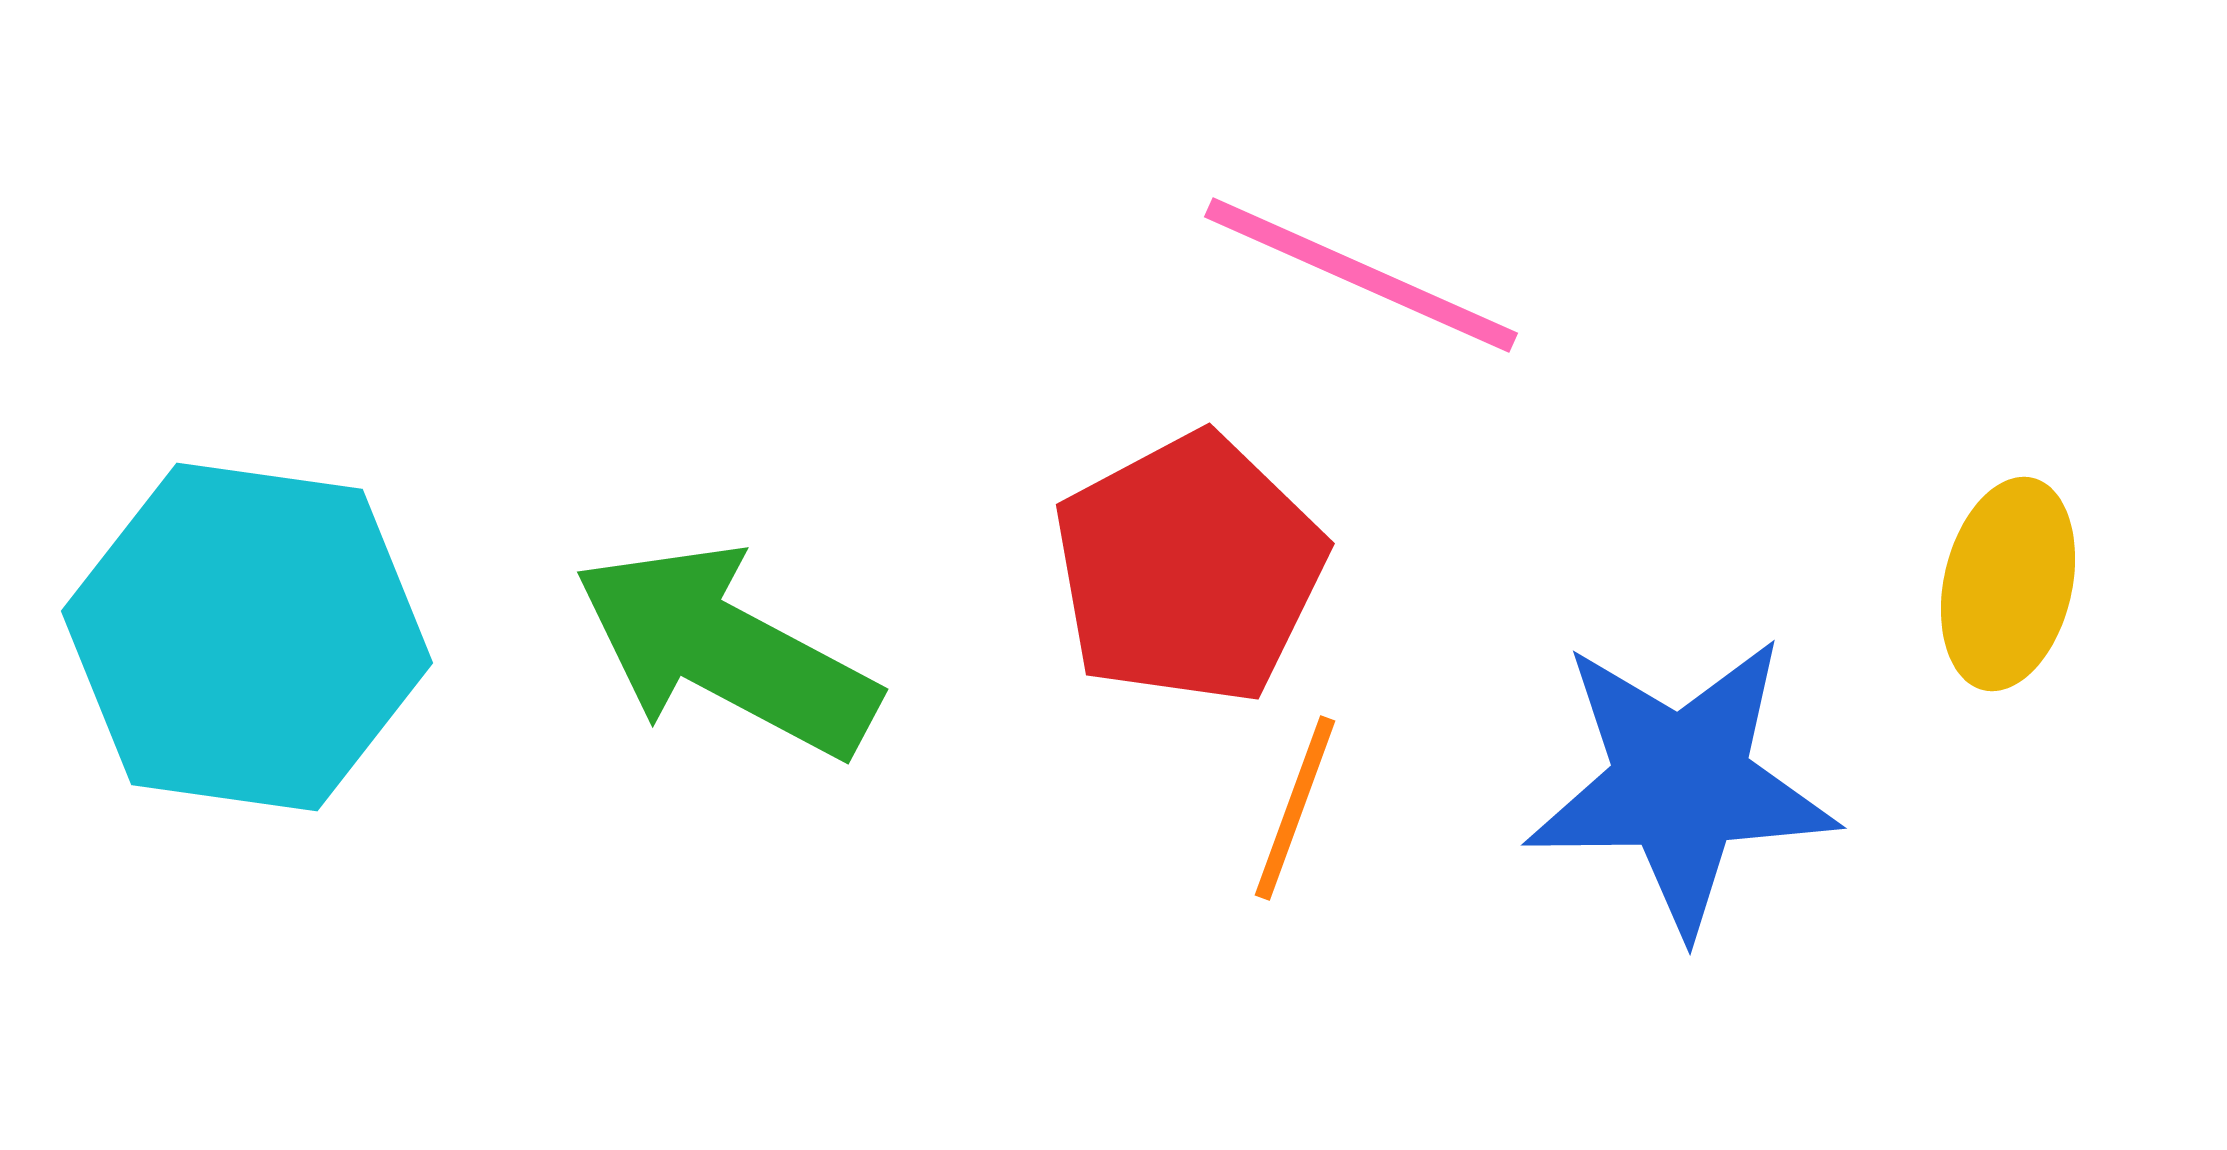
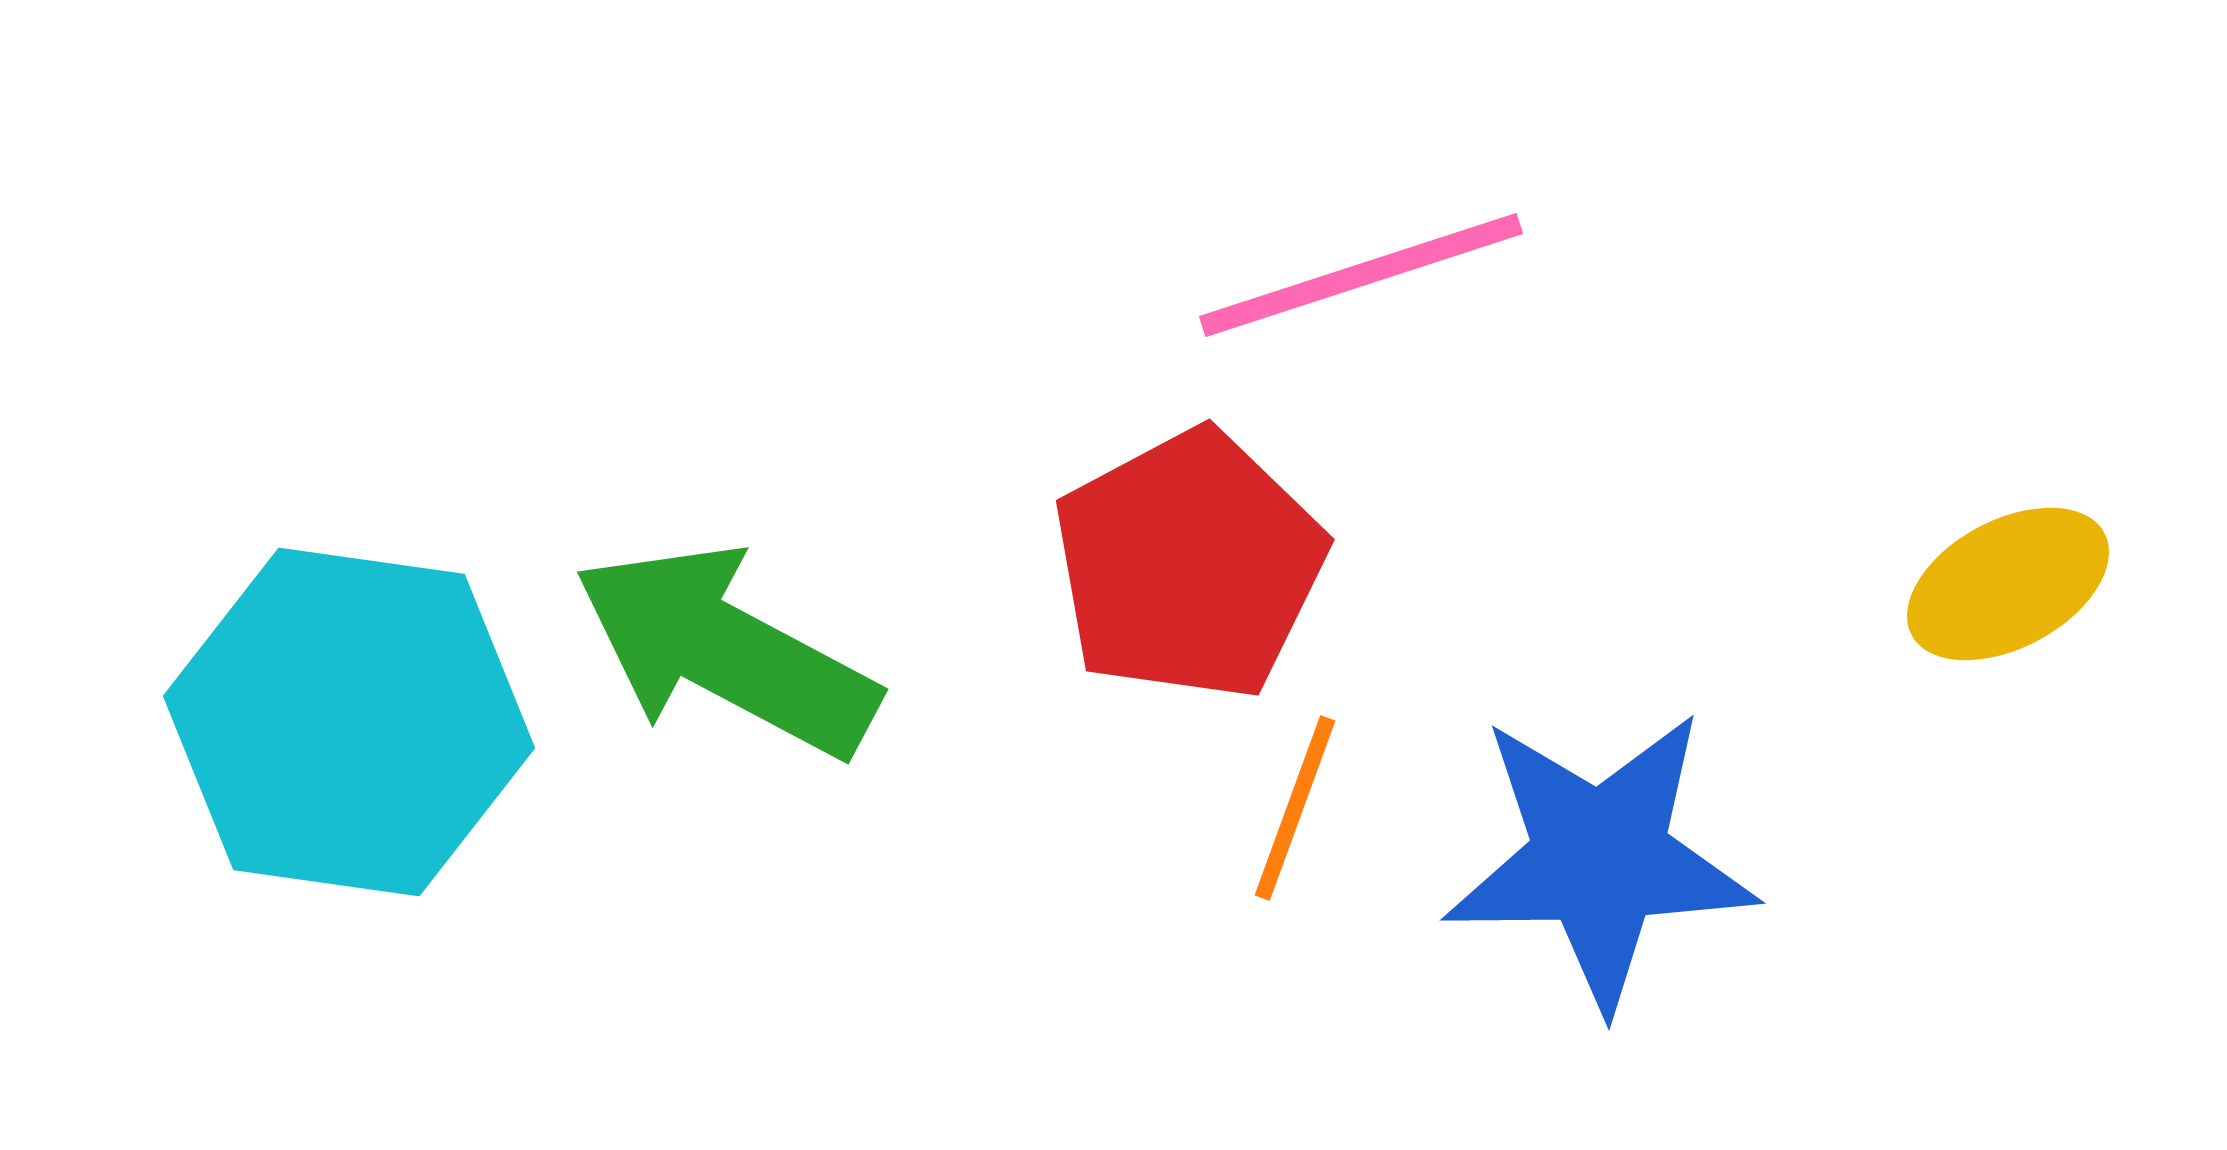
pink line: rotated 42 degrees counterclockwise
red pentagon: moved 4 px up
yellow ellipse: rotated 49 degrees clockwise
cyan hexagon: moved 102 px right, 85 px down
blue star: moved 81 px left, 75 px down
